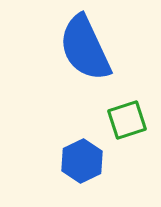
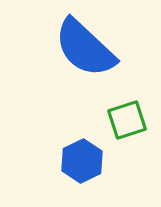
blue semicircle: rotated 22 degrees counterclockwise
